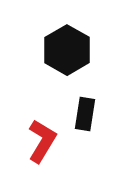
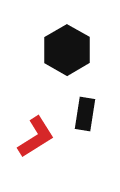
red L-shape: moved 6 px left, 4 px up; rotated 27 degrees clockwise
